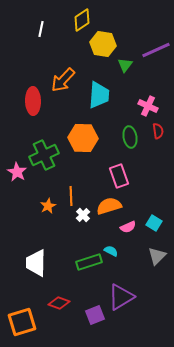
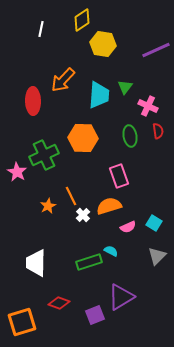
green triangle: moved 22 px down
green ellipse: moved 1 px up
orange line: rotated 24 degrees counterclockwise
